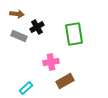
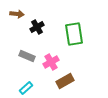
gray rectangle: moved 8 px right, 20 px down
pink cross: rotated 21 degrees counterclockwise
